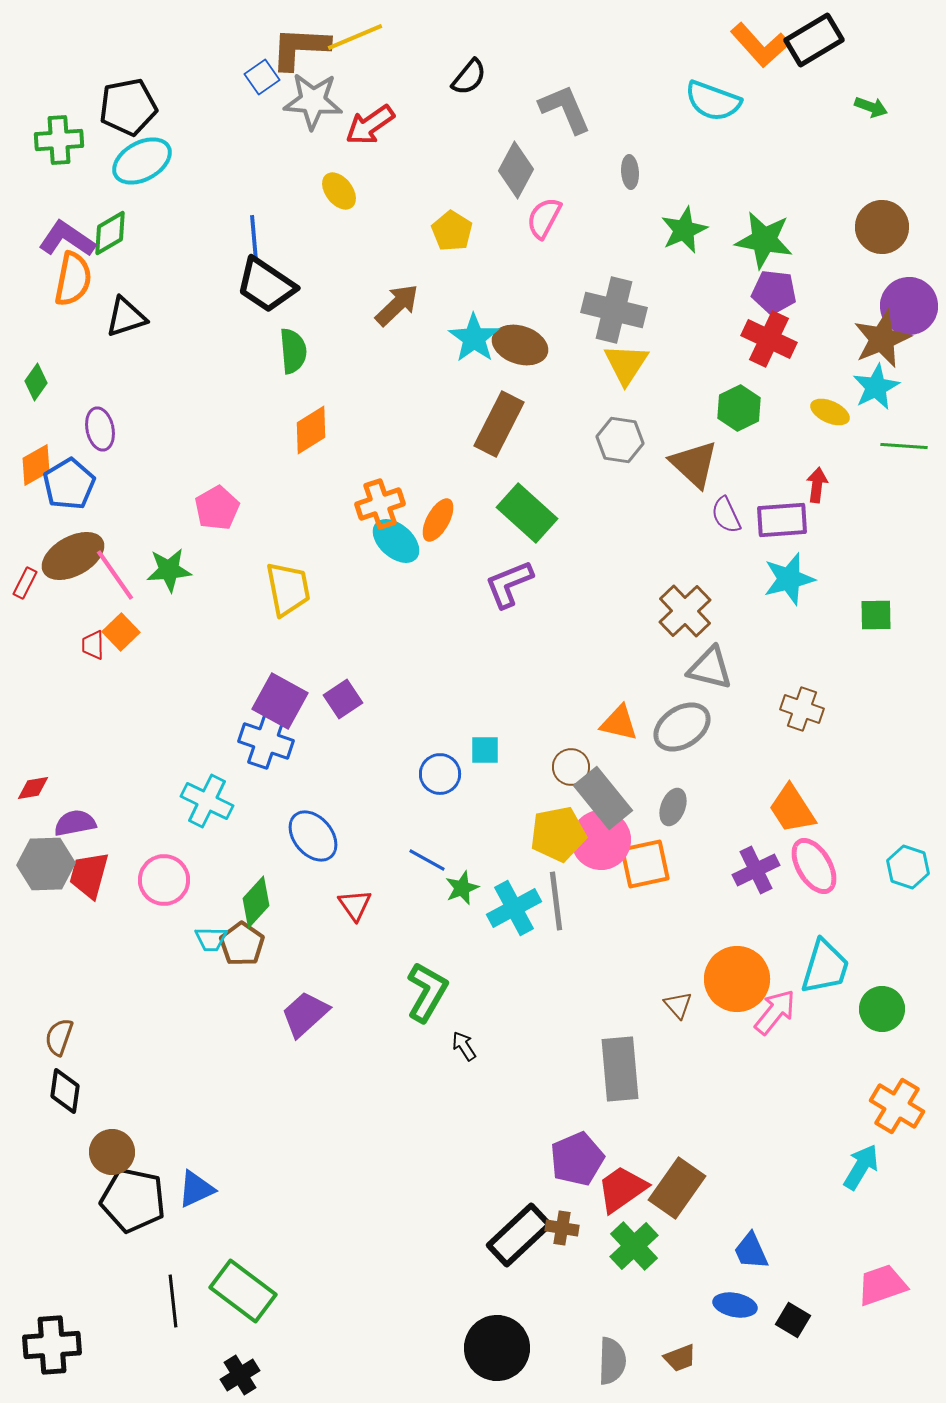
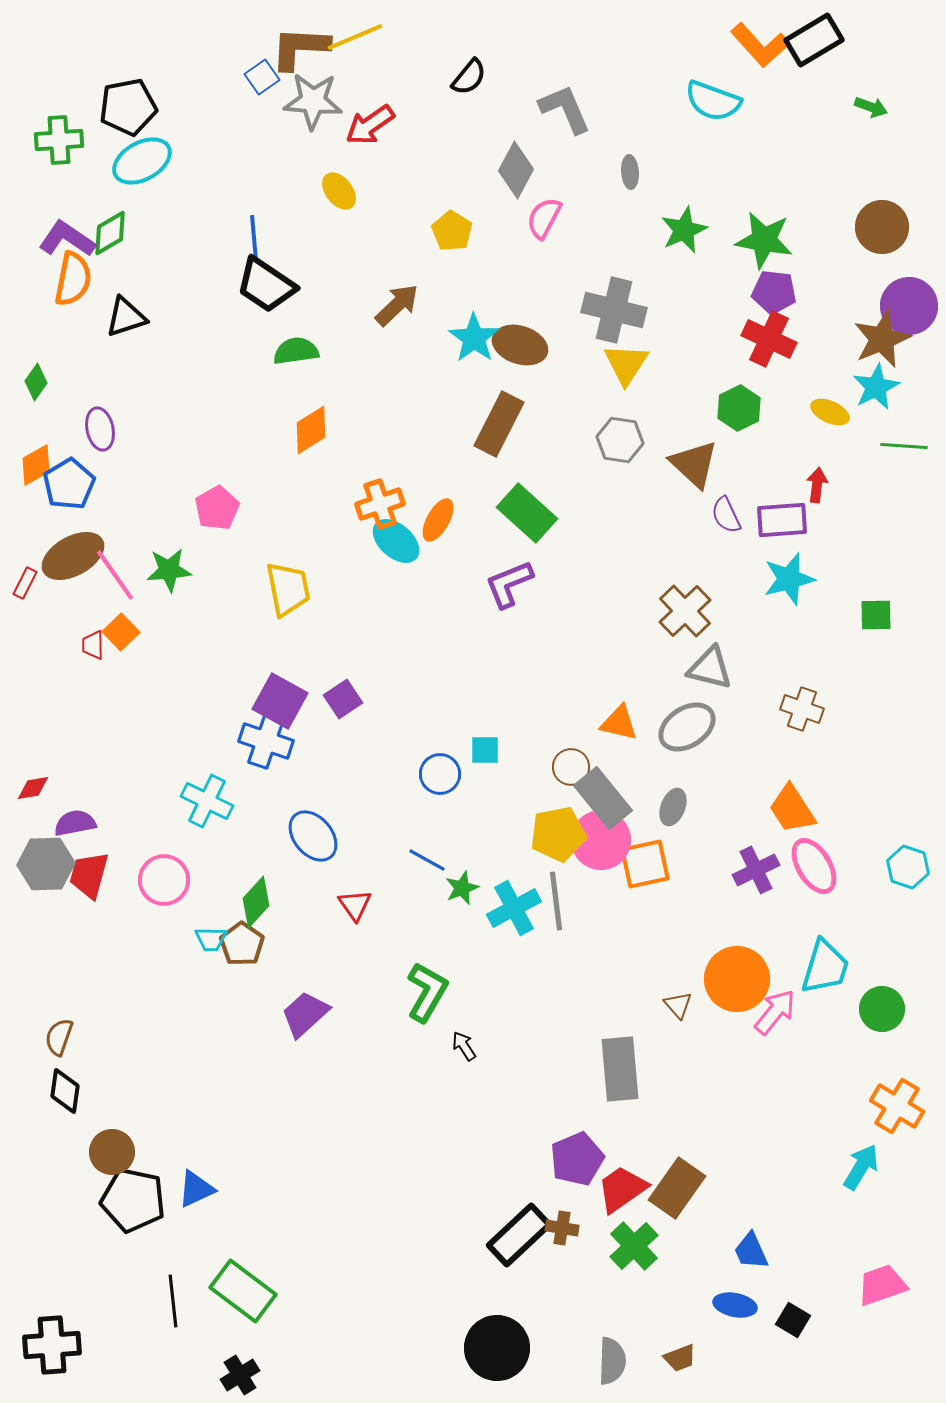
green semicircle at (293, 351): moved 3 px right; rotated 93 degrees counterclockwise
gray ellipse at (682, 727): moved 5 px right
